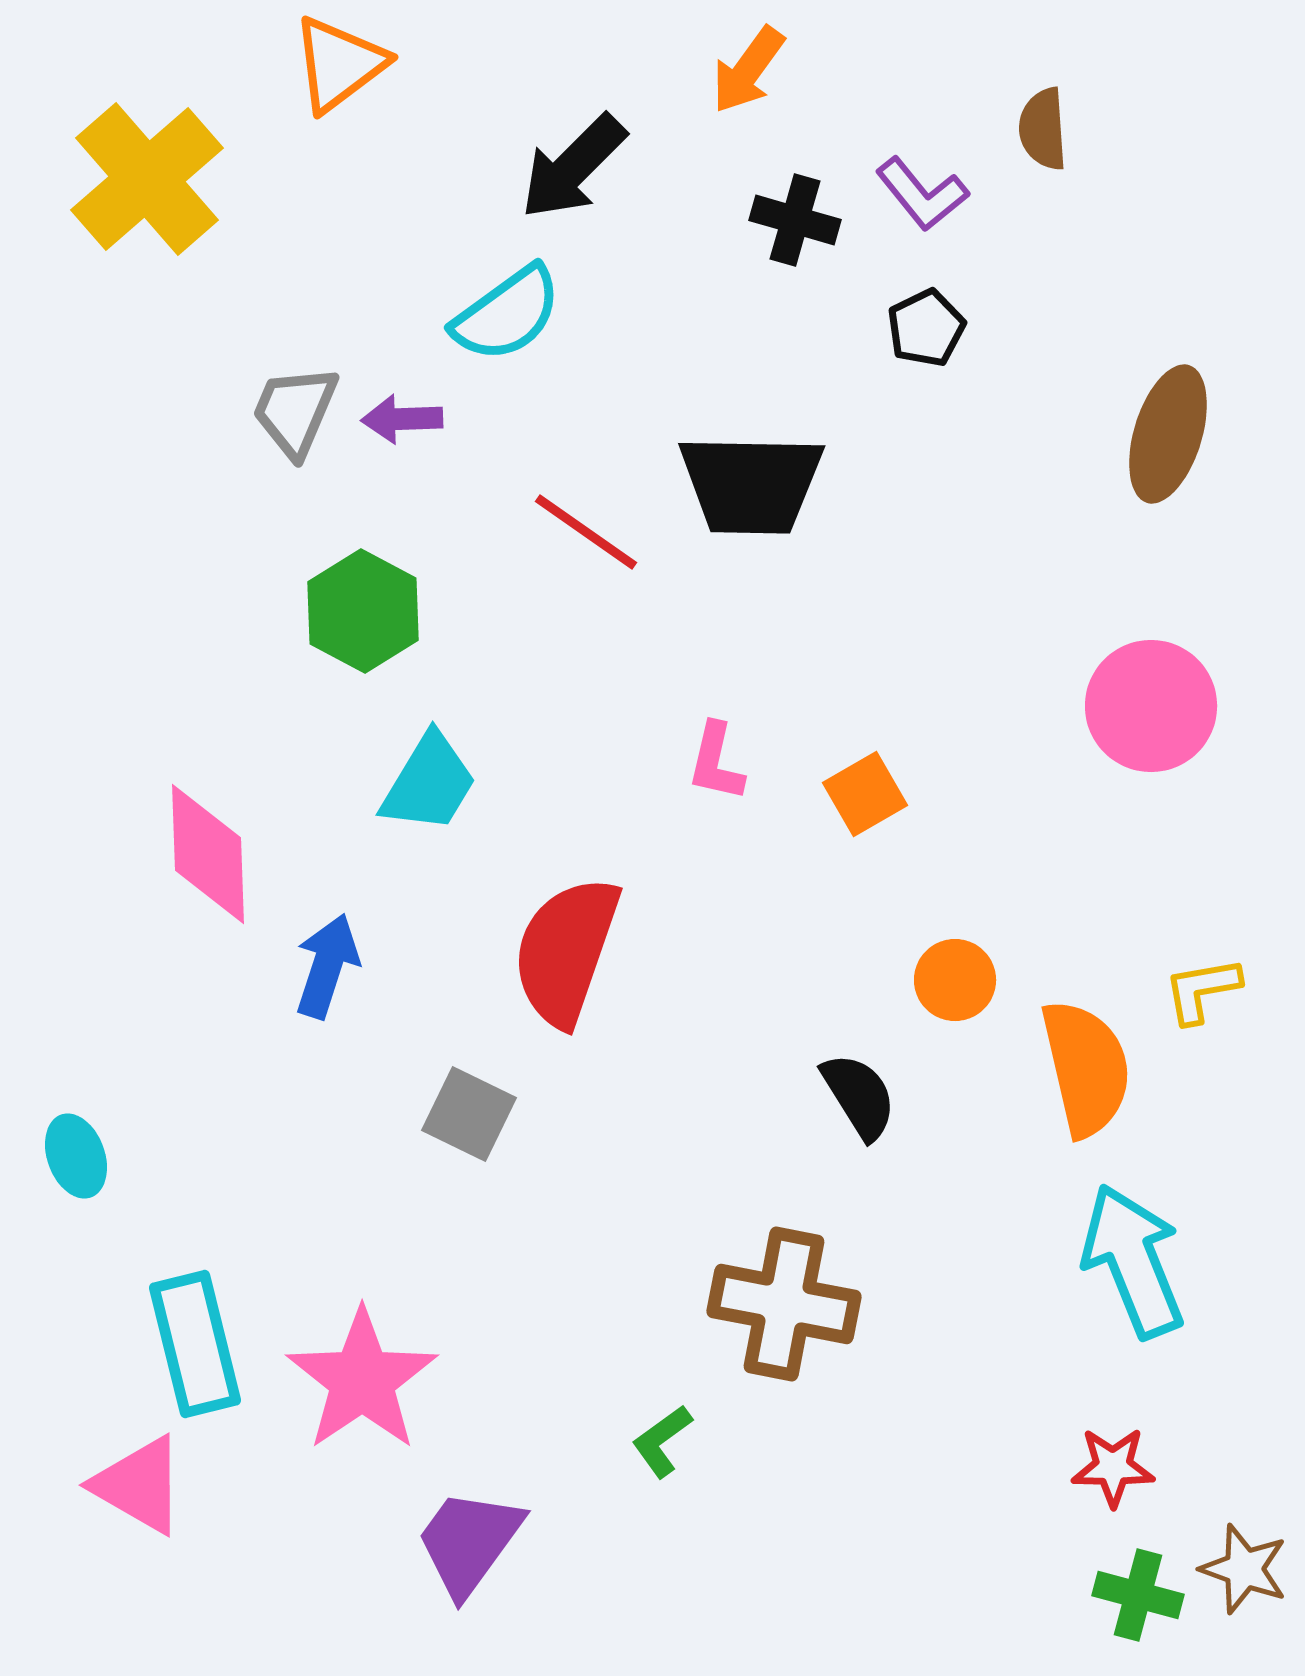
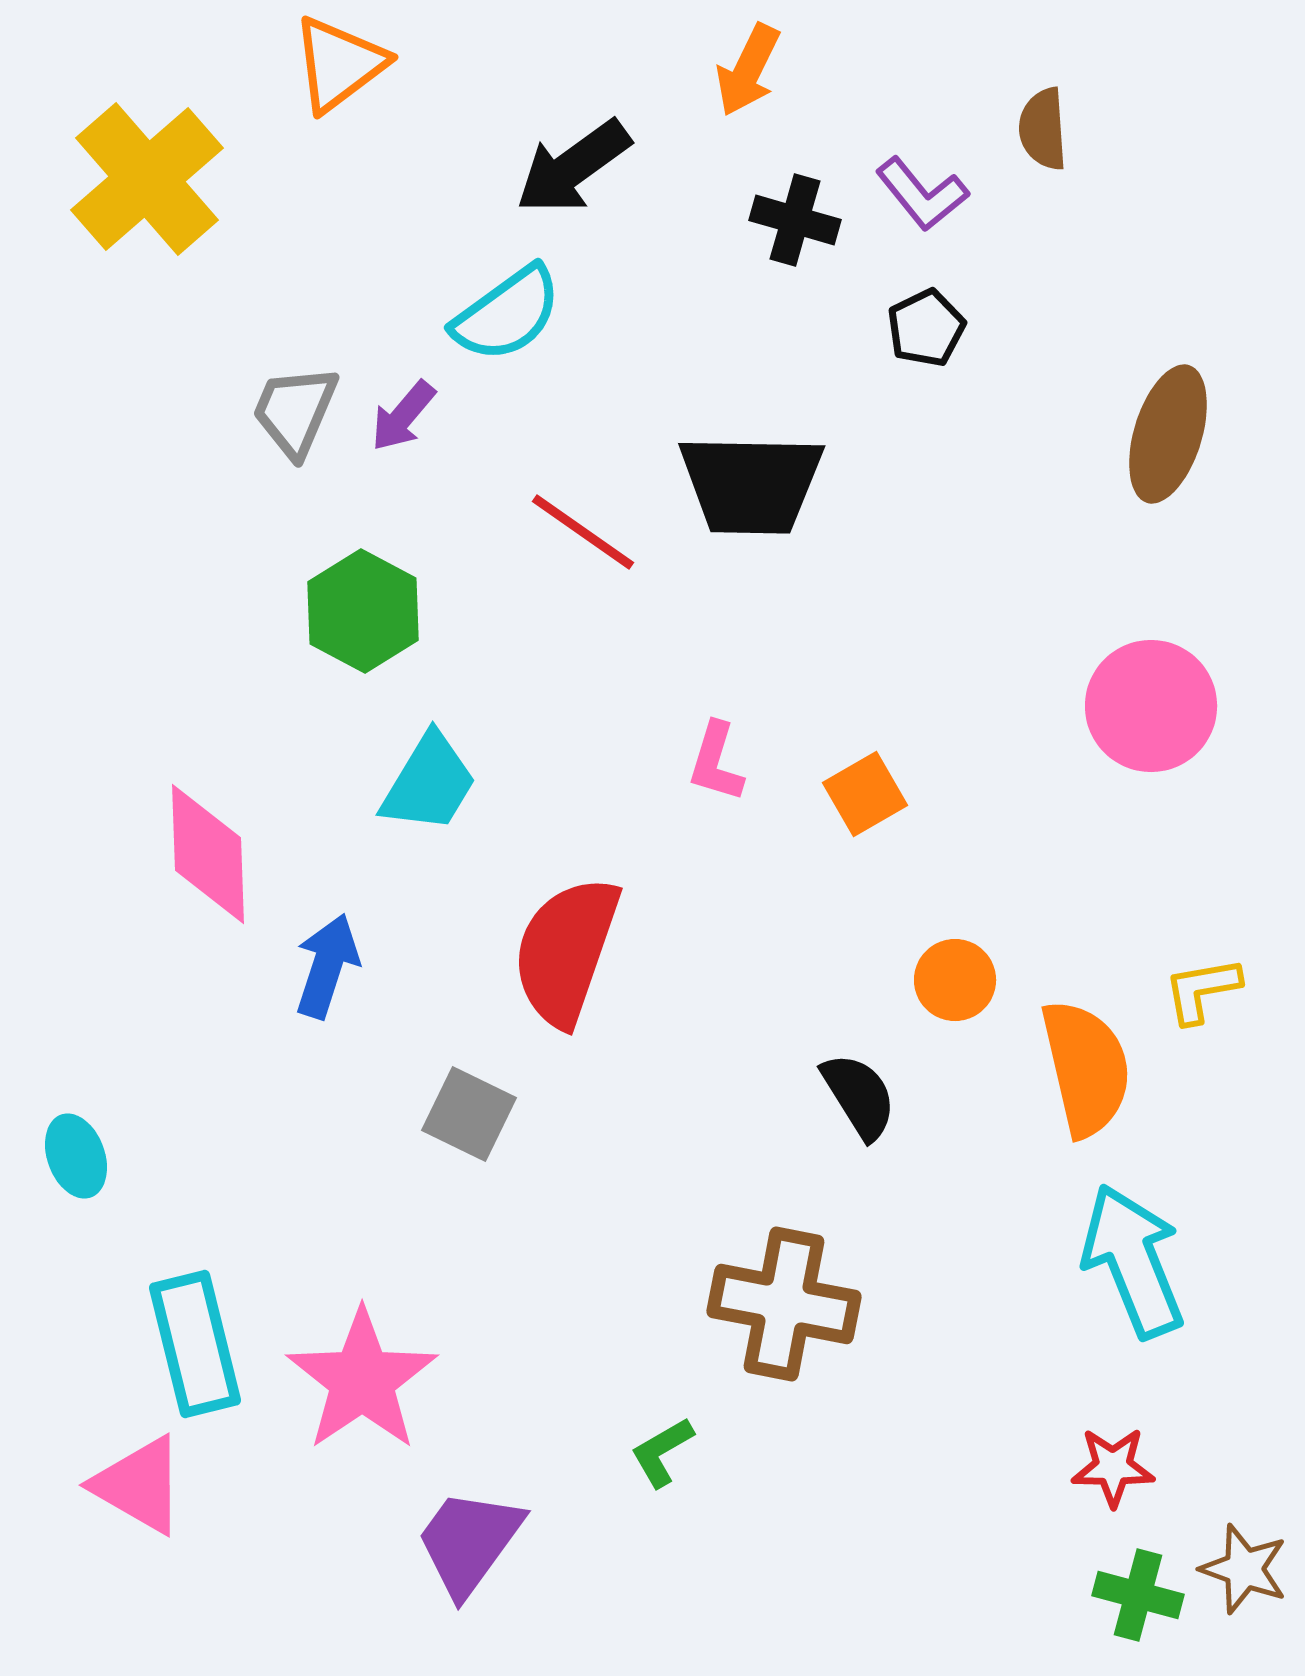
orange arrow: rotated 10 degrees counterclockwise
black arrow: rotated 9 degrees clockwise
purple arrow: moved 1 px right, 3 px up; rotated 48 degrees counterclockwise
red line: moved 3 px left
pink L-shape: rotated 4 degrees clockwise
green L-shape: moved 11 px down; rotated 6 degrees clockwise
